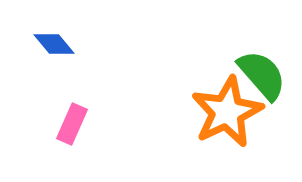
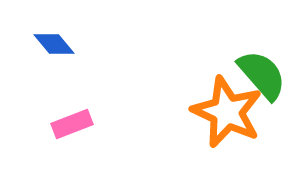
orange star: rotated 22 degrees counterclockwise
pink rectangle: rotated 45 degrees clockwise
